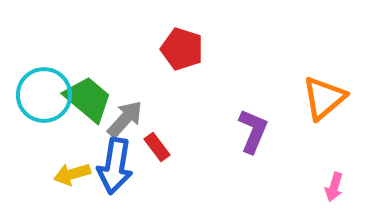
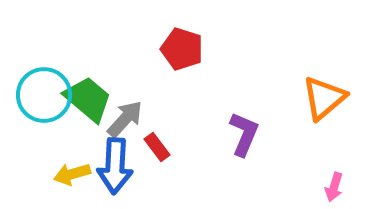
purple L-shape: moved 9 px left, 3 px down
blue arrow: rotated 6 degrees counterclockwise
